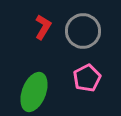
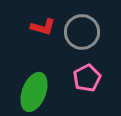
red L-shape: rotated 75 degrees clockwise
gray circle: moved 1 px left, 1 px down
